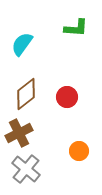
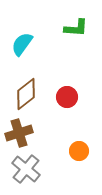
brown cross: rotated 8 degrees clockwise
